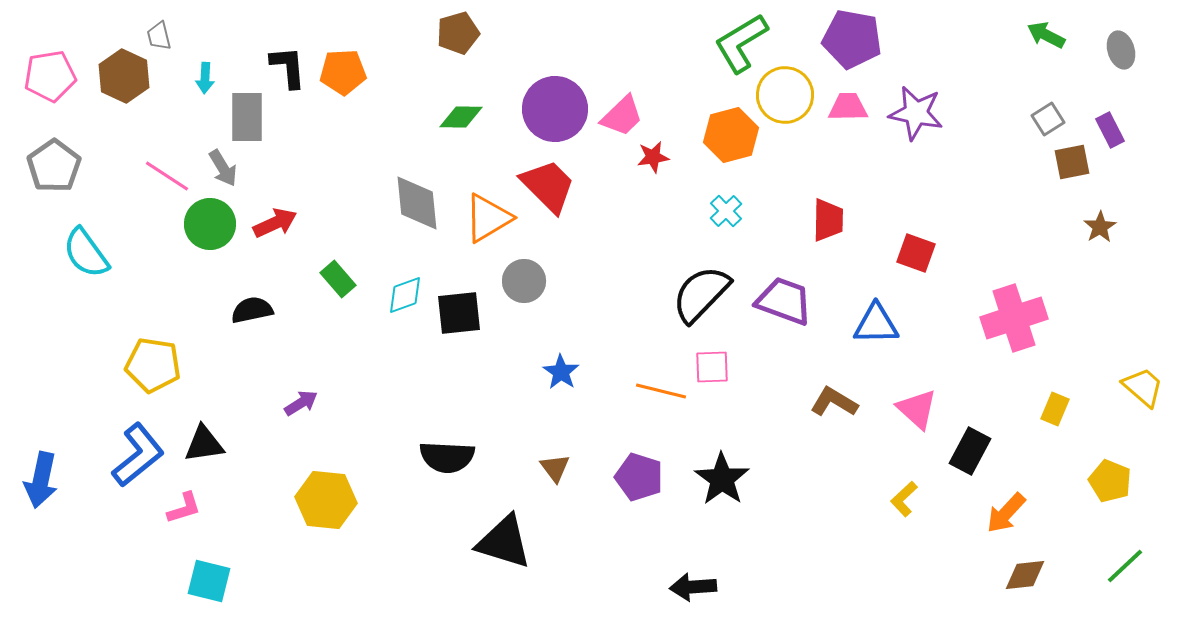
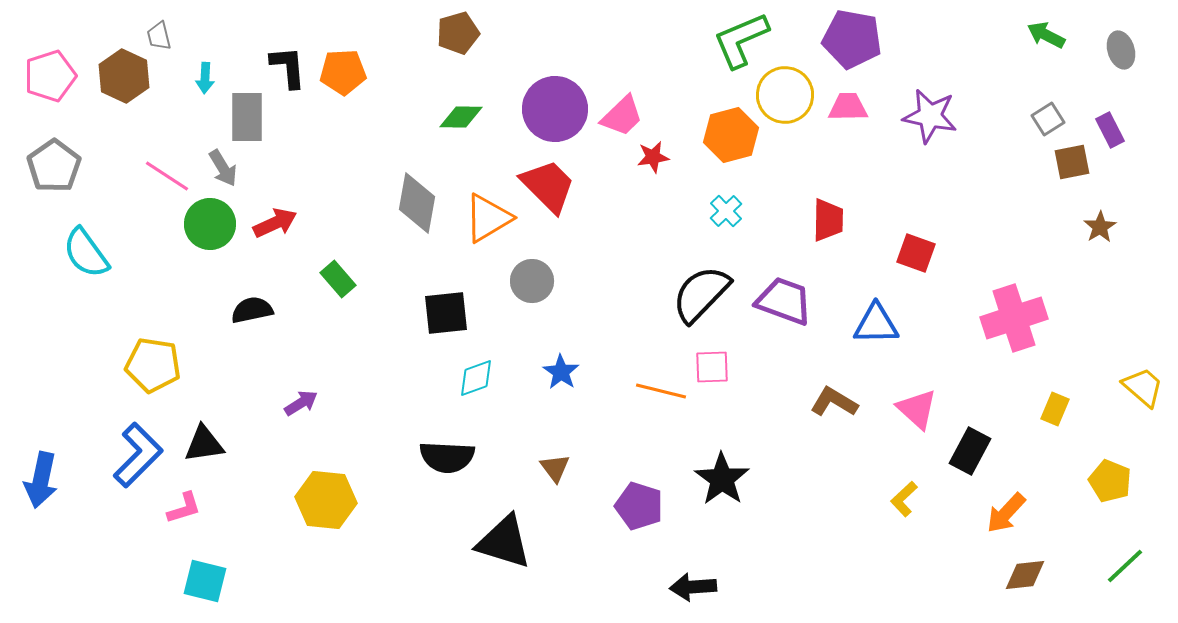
green L-shape at (741, 43): moved 3 px up; rotated 8 degrees clockwise
pink pentagon at (50, 76): rotated 9 degrees counterclockwise
purple star at (916, 113): moved 14 px right, 3 px down
gray diamond at (417, 203): rotated 16 degrees clockwise
gray circle at (524, 281): moved 8 px right
cyan diamond at (405, 295): moved 71 px right, 83 px down
black square at (459, 313): moved 13 px left
blue L-shape at (138, 455): rotated 6 degrees counterclockwise
purple pentagon at (639, 477): moved 29 px down
cyan square at (209, 581): moved 4 px left
